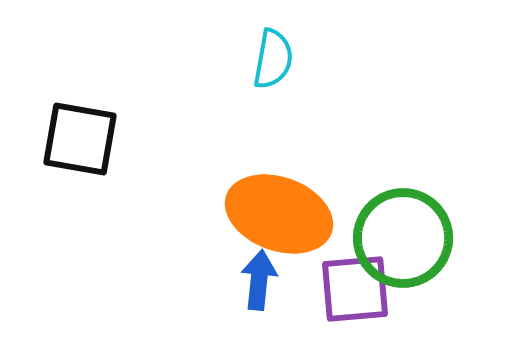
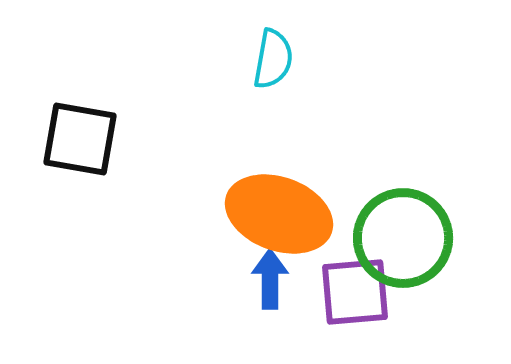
blue arrow: moved 11 px right, 1 px up; rotated 6 degrees counterclockwise
purple square: moved 3 px down
